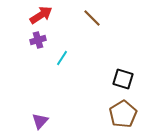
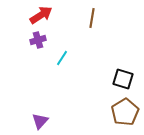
brown line: rotated 54 degrees clockwise
brown pentagon: moved 2 px right, 2 px up
